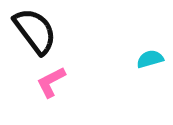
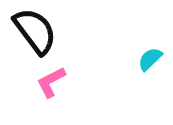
cyan semicircle: rotated 28 degrees counterclockwise
